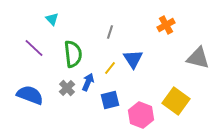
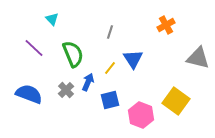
green semicircle: rotated 16 degrees counterclockwise
gray cross: moved 1 px left, 2 px down
blue semicircle: moved 1 px left, 1 px up
